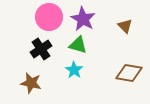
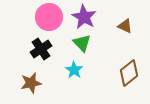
purple star: moved 1 px right, 2 px up
brown triangle: rotated 21 degrees counterclockwise
green triangle: moved 4 px right, 2 px up; rotated 30 degrees clockwise
brown diamond: rotated 48 degrees counterclockwise
brown star: rotated 25 degrees counterclockwise
